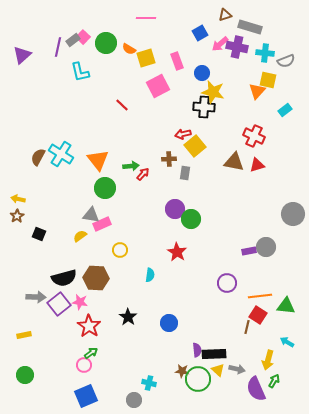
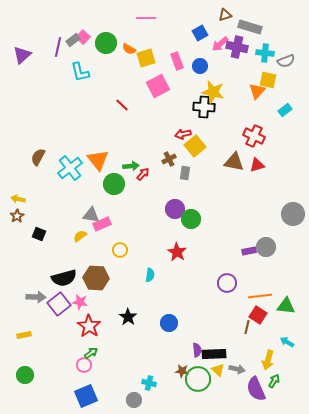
blue circle at (202, 73): moved 2 px left, 7 px up
cyan cross at (61, 154): moved 9 px right, 14 px down; rotated 20 degrees clockwise
brown cross at (169, 159): rotated 24 degrees counterclockwise
green circle at (105, 188): moved 9 px right, 4 px up
